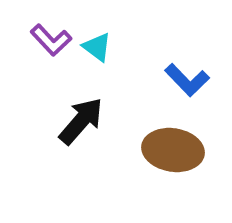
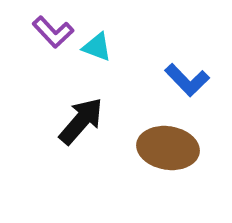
purple L-shape: moved 2 px right, 8 px up
cyan triangle: rotated 16 degrees counterclockwise
brown ellipse: moved 5 px left, 2 px up
